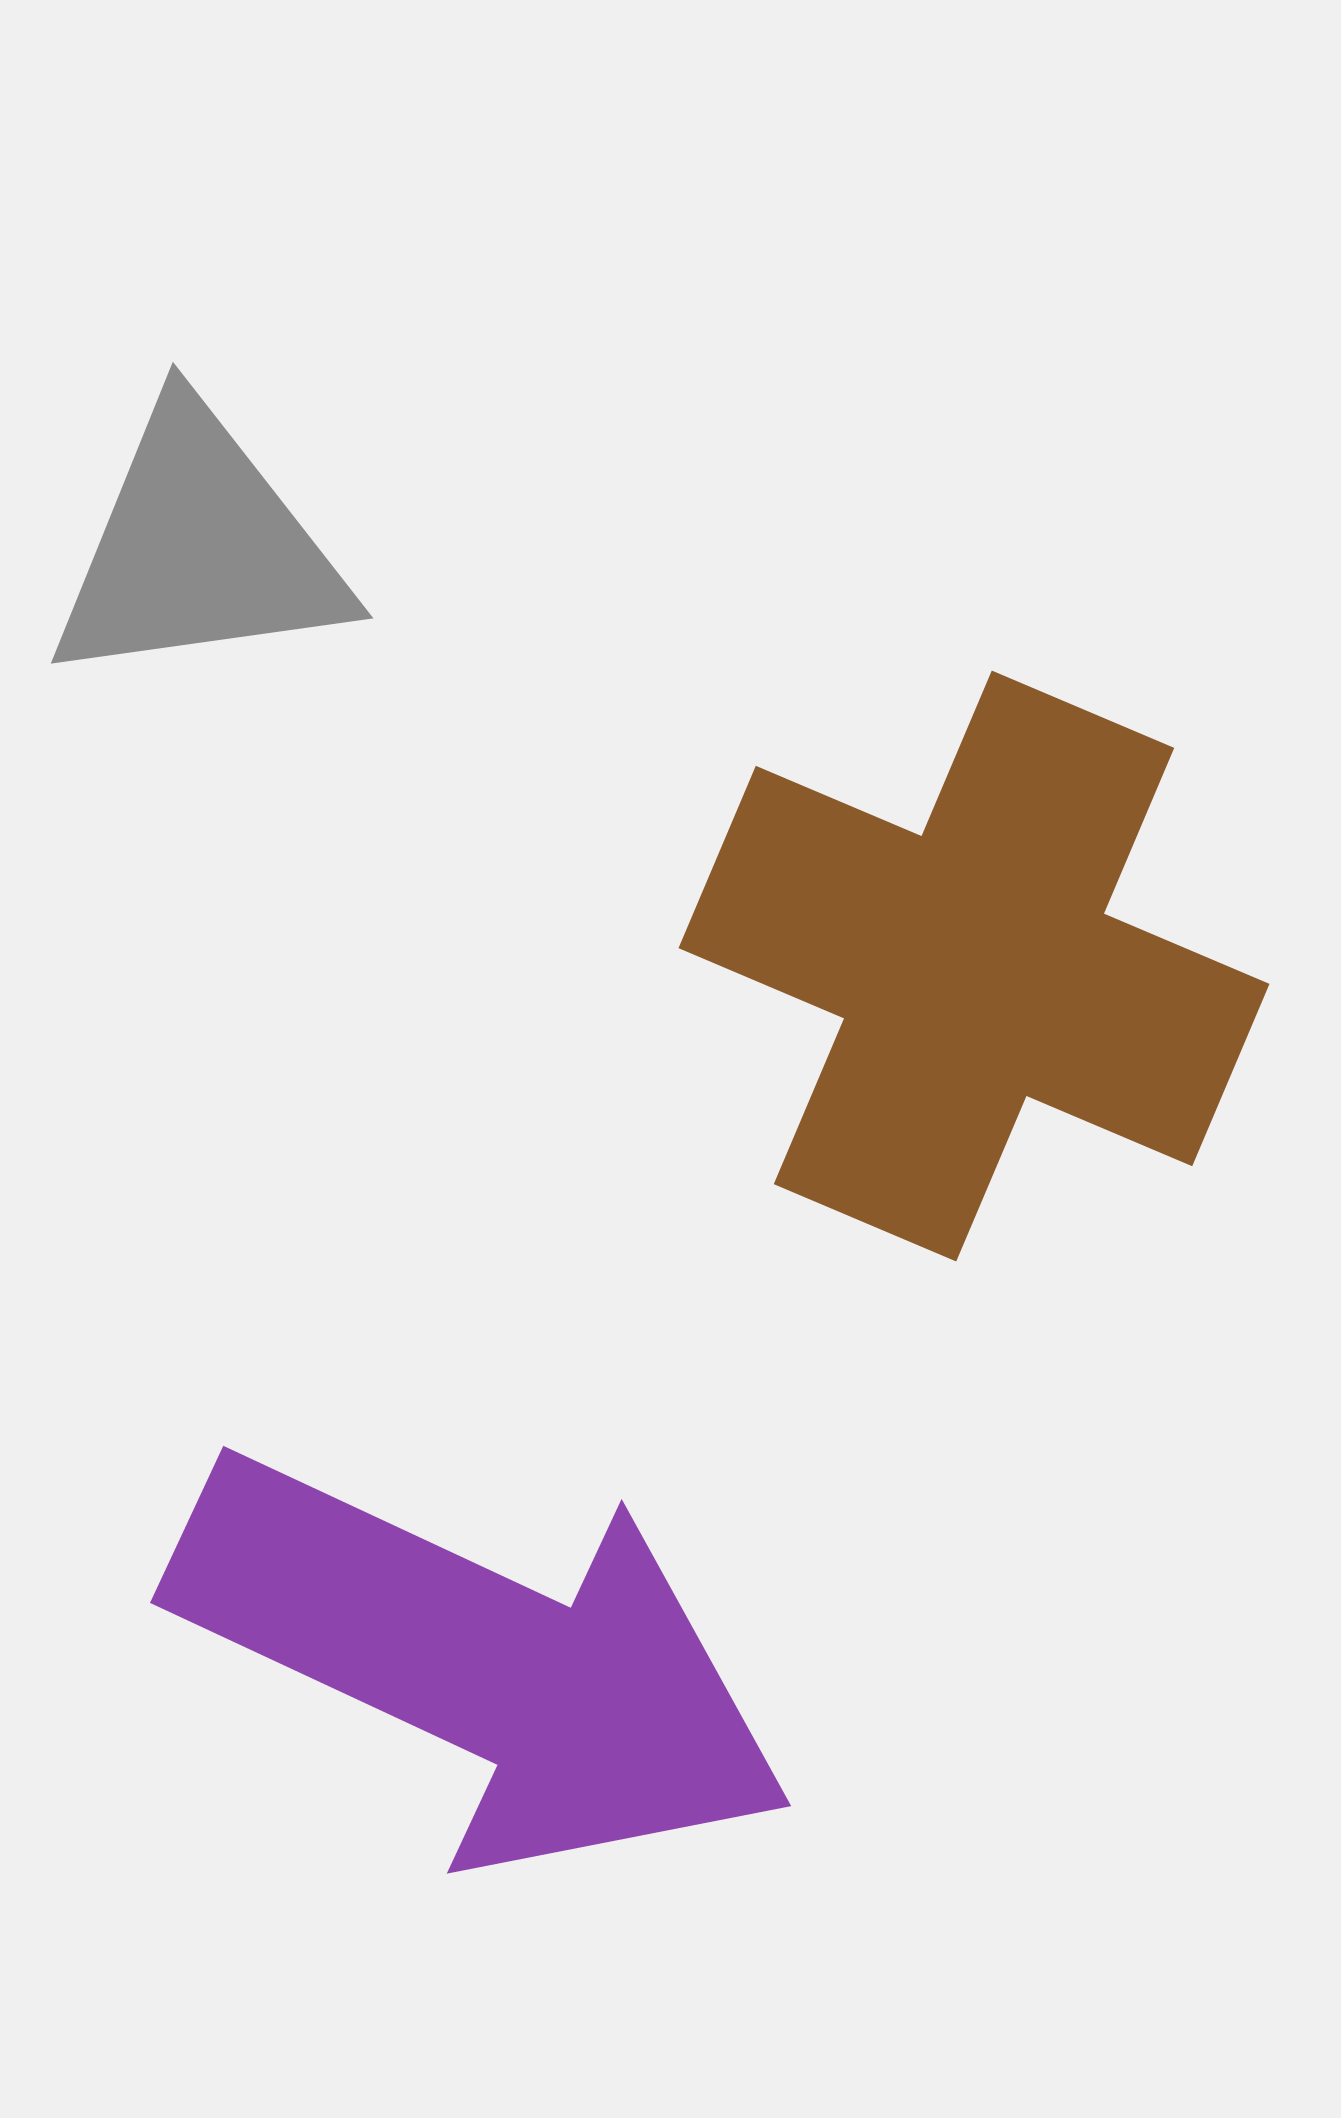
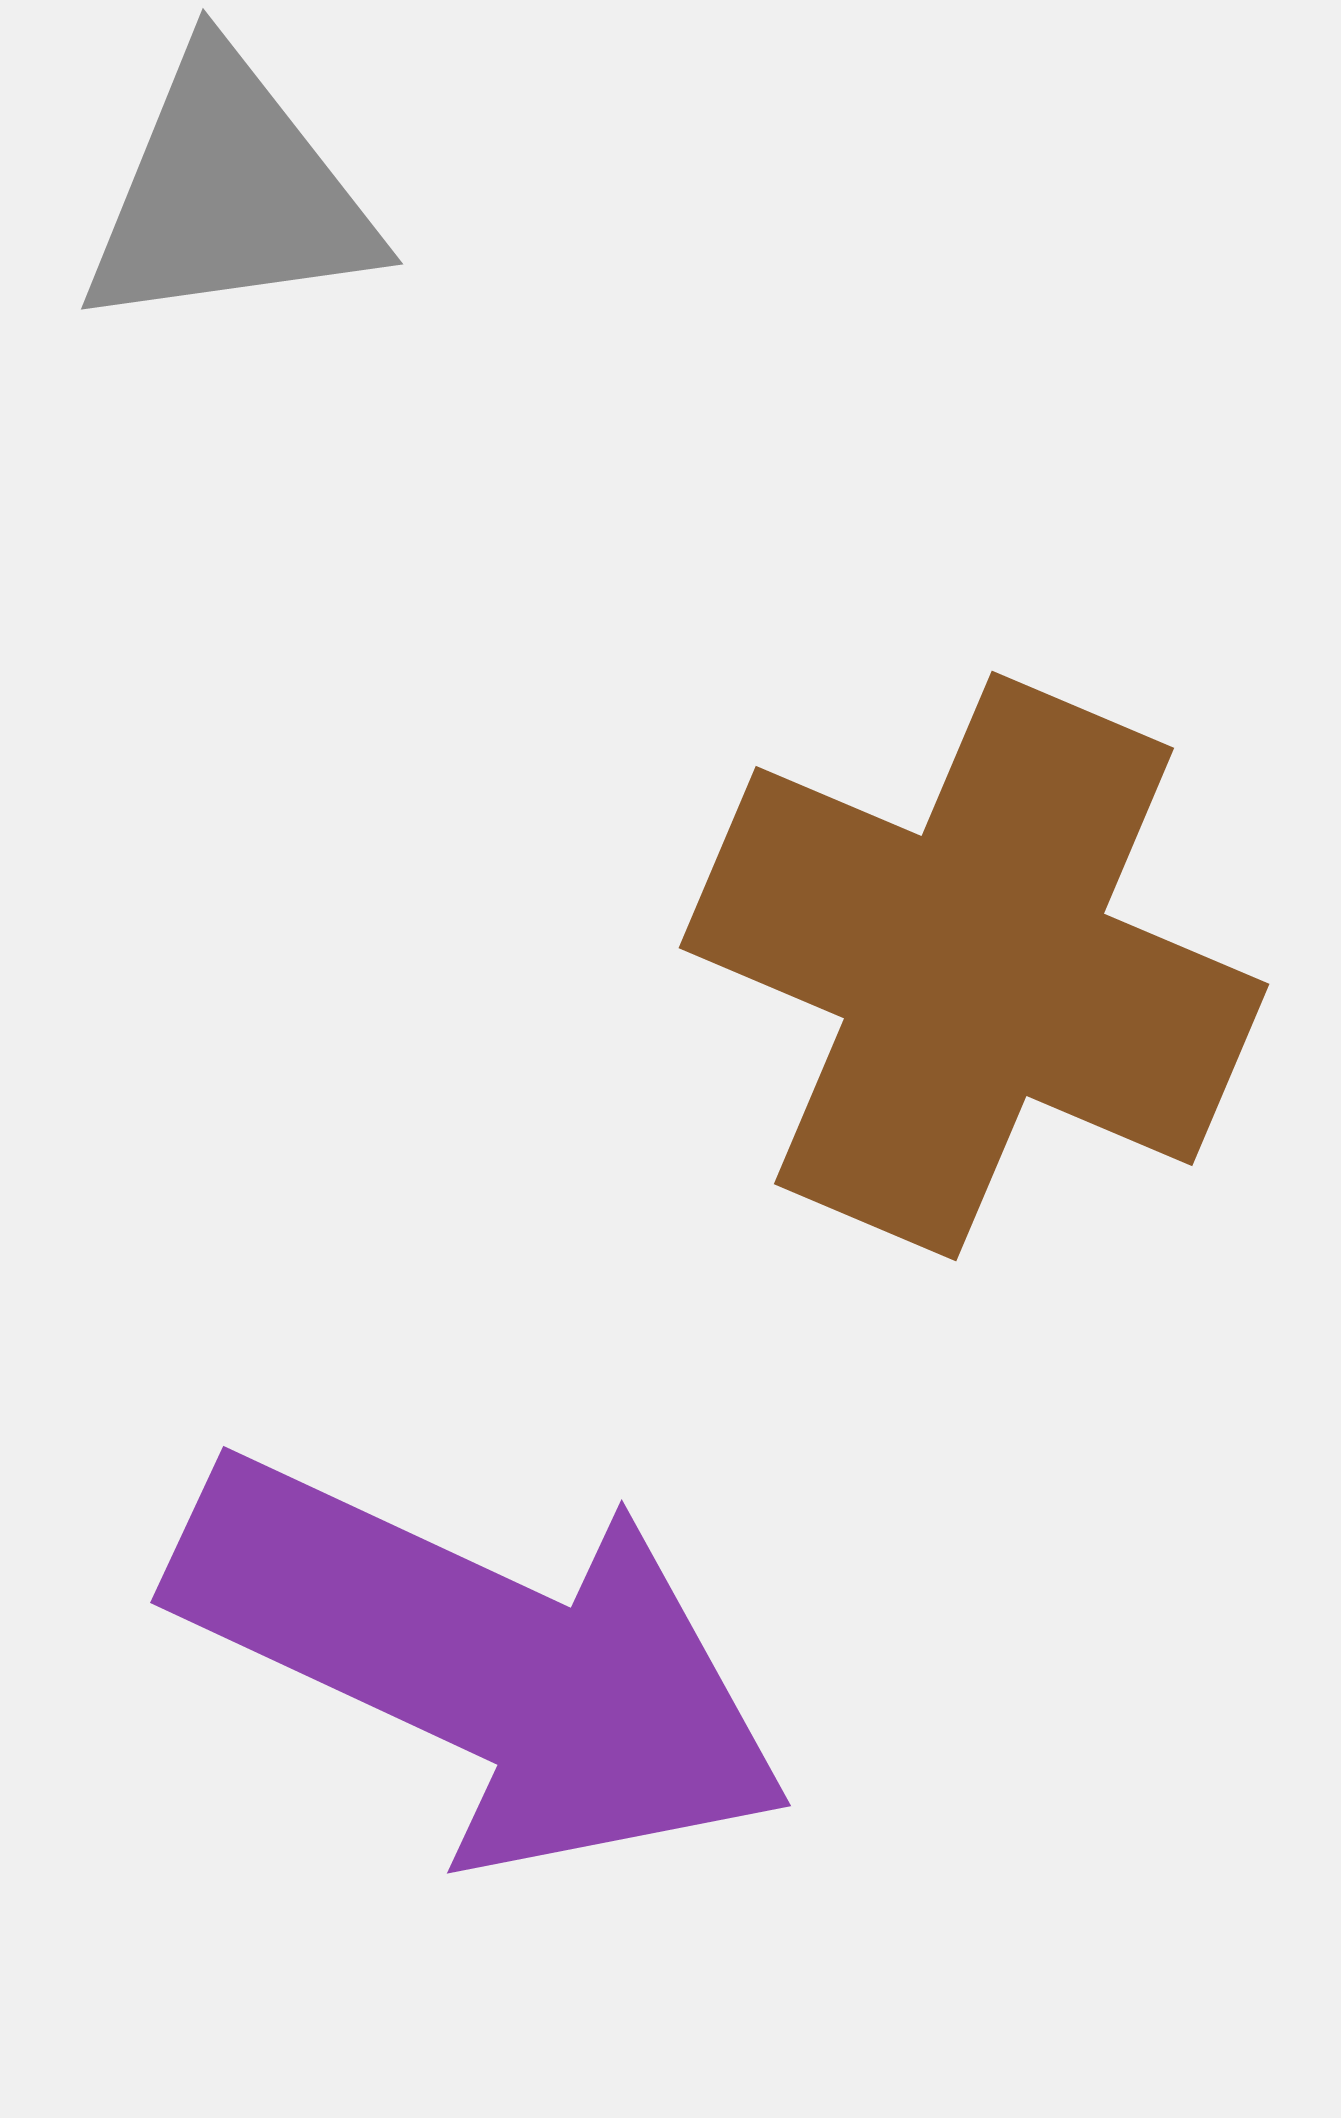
gray triangle: moved 30 px right, 354 px up
